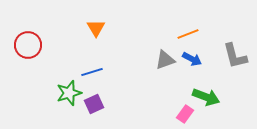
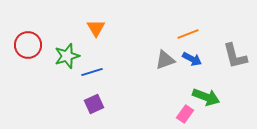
green star: moved 2 px left, 37 px up
